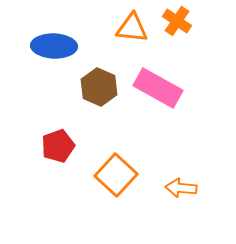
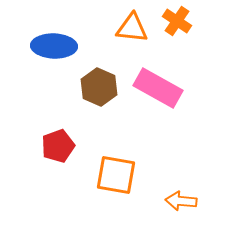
orange square: rotated 33 degrees counterclockwise
orange arrow: moved 13 px down
